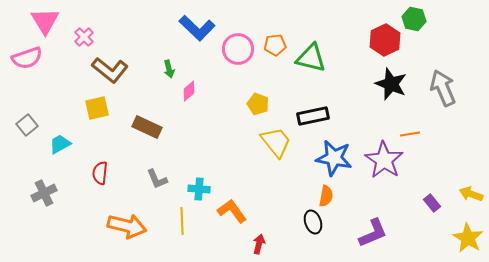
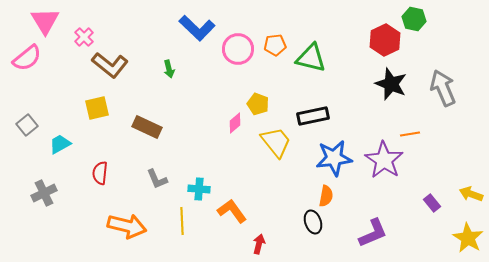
pink semicircle: rotated 20 degrees counterclockwise
brown L-shape: moved 5 px up
pink diamond: moved 46 px right, 32 px down
blue star: rotated 18 degrees counterclockwise
